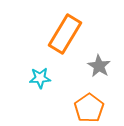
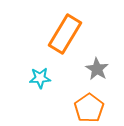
gray star: moved 2 px left, 3 px down
